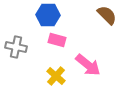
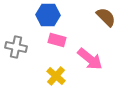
brown semicircle: moved 1 px left, 2 px down
pink arrow: moved 2 px right, 6 px up
